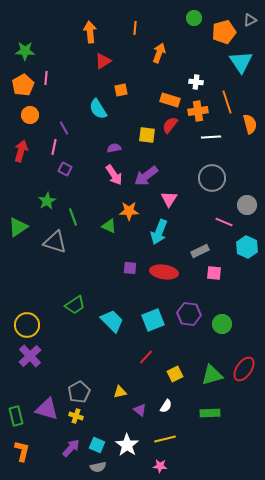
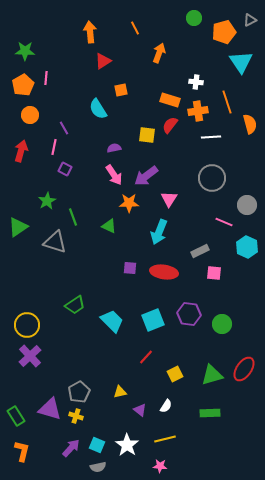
orange line at (135, 28): rotated 32 degrees counterclockwise
orange star at (129, 211): moved 8 px up
purple triangle at (47, 409): moved 3 px right
green rectangle at (16, 416): rotated 18 degrees counterclockwise
